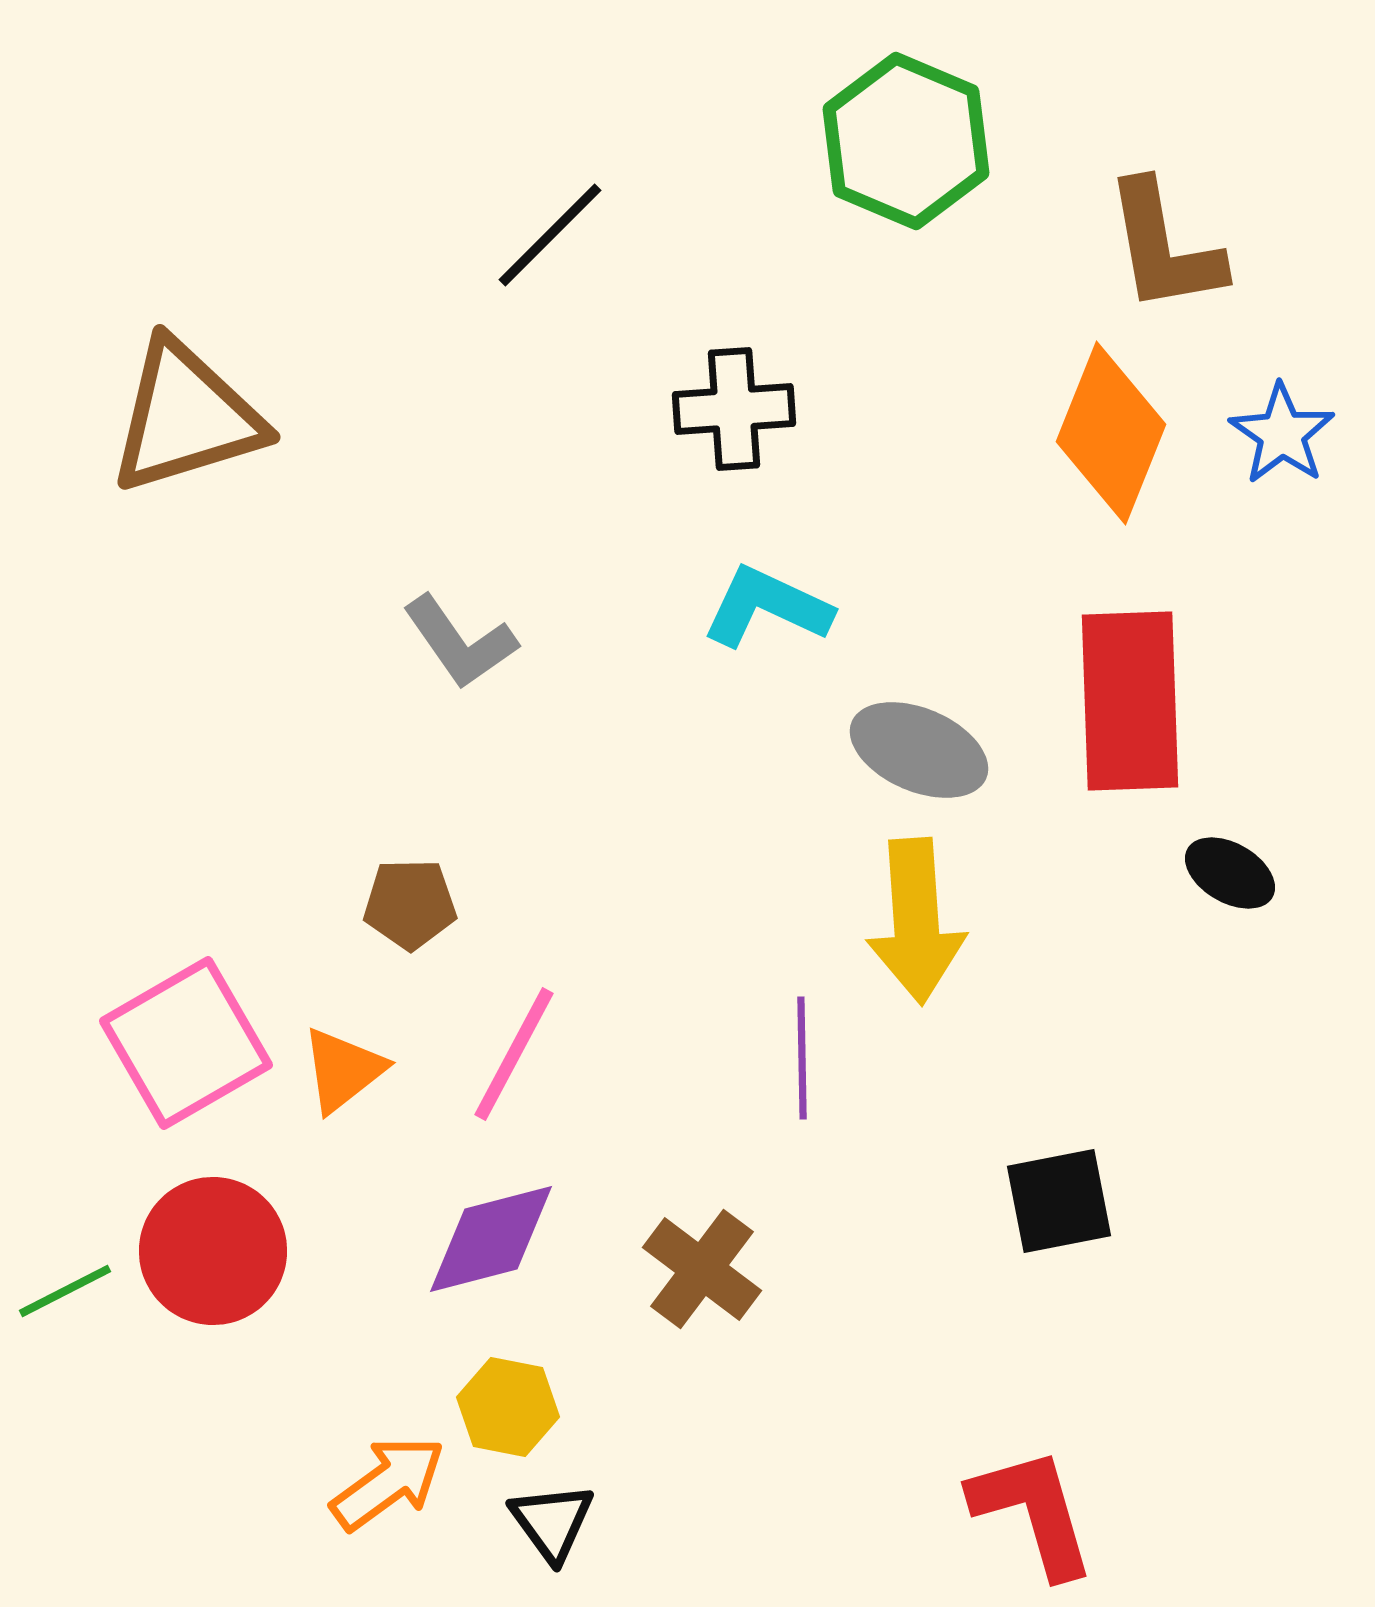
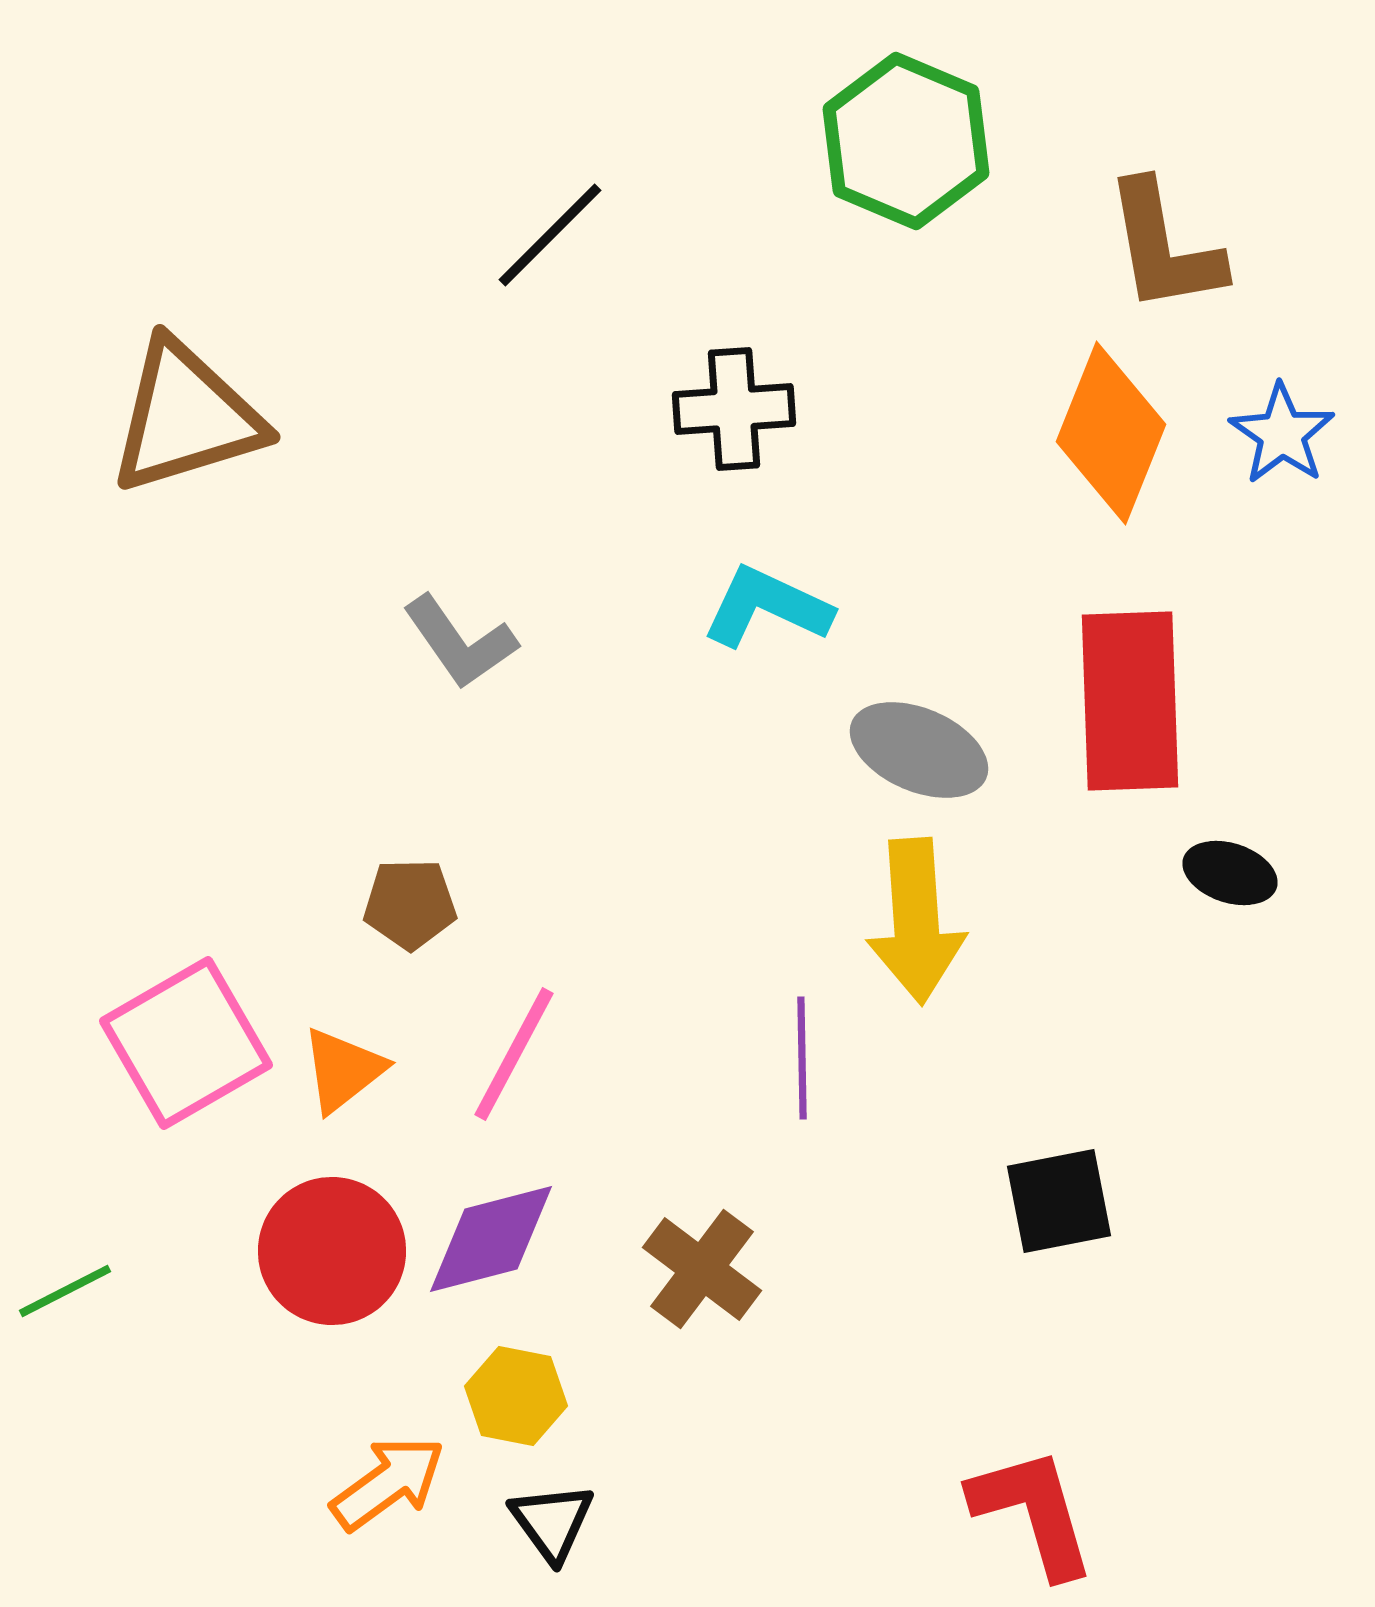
black ellipse: rotated 12 degrees counterclockwise
red circle: moved 119 px right
yellow hexagon: moved 8 px right, 11 px up
